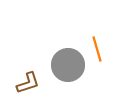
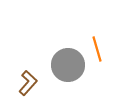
brown L-shape: rotated 30 degrees counterclockwise
